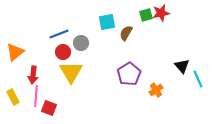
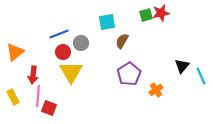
brown semicircle: moved 4 px left, 8 px down
black triangle: rotated 21 degrees clockwise
cyan line: moved 3 px right, 3 px up
pink line: moved 2 px right
